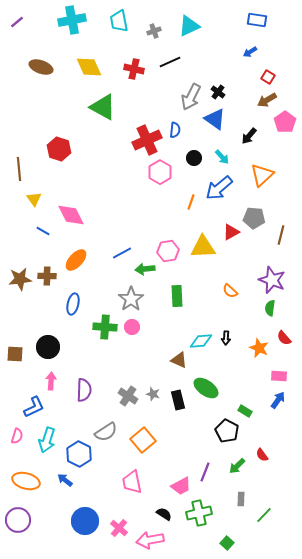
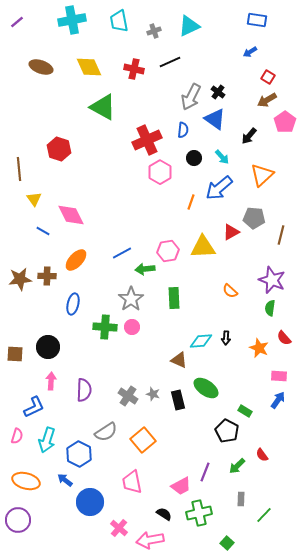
blue semicircle at (175, 130): moved 8 px right
green rectangle at (177, 296): moved 3 px left, 2 px down
blue circle at (85, 521): moved 5 px right, 19 px up
